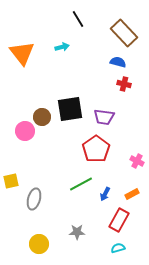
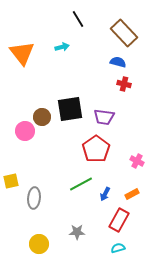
gray ellipse: moved 1 px up; rotated 10 degrees counterclockwise
